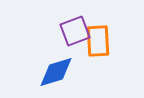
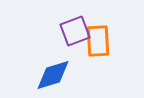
blue diamond: moved 3 px left, 3 px down
